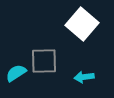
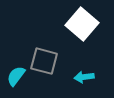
gray square: rotated 16 degrees clockwise
cyan semicircle: moved 3 px down; rotated 20 degrees counterclockwise
